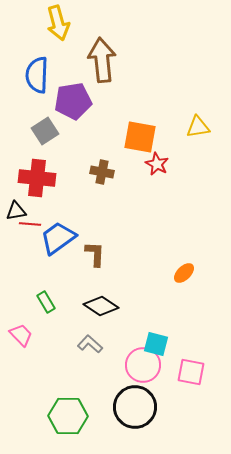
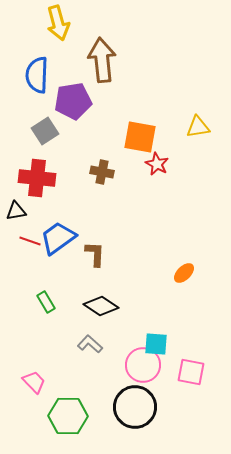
red line: moved 17 px down; rotated 15 degrees clockwise
pink trapezoid: moved 13 px right, 47 px down
cyan square: rotated 10 degrees counterclockwise
